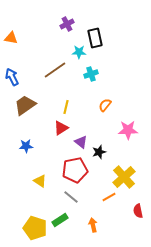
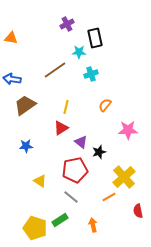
blue arrow: moved 2 px down; rotated 54 degrees counterclockwise
